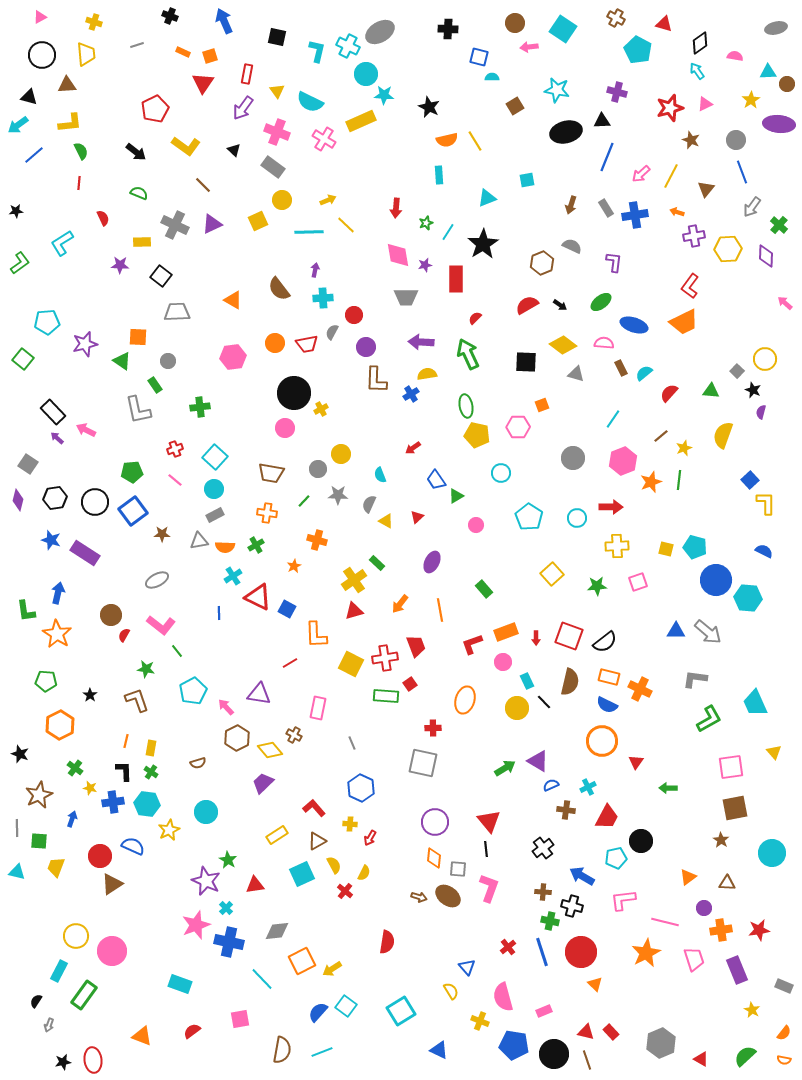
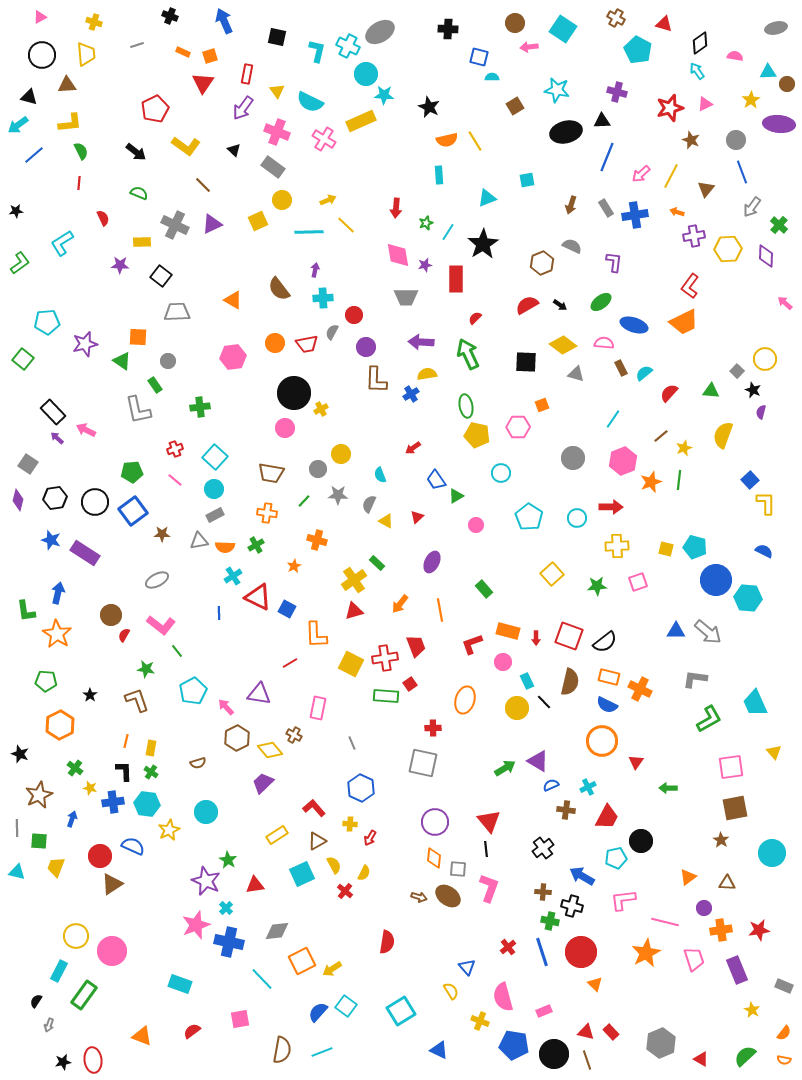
orange rectangle at (506, 632): moved 2 px right, 1 px up; rotated 35 degrees clockwise
